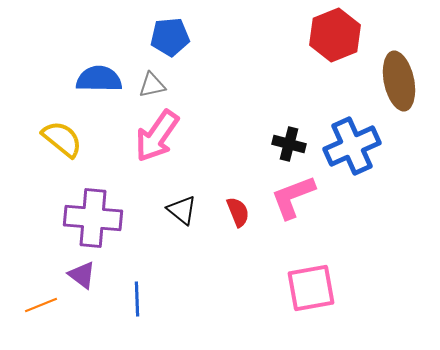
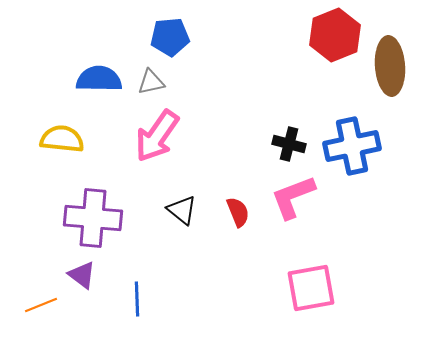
brown ellipse: moved 9 px left, 15 px up; rotated 8 degrees clockwise
gray triangle: moved 1 px left, 3 px up
yellow semicircle: rotated 33 degrees counterclockwise
blue cross: rotated 12 degrees clockwise
